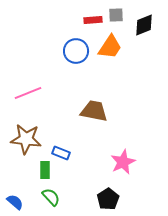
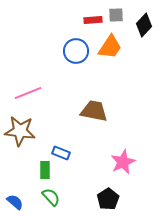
black diamond: rotated 25 degrees counterclockwise
brown star: moved 6 px left, 8 px up
